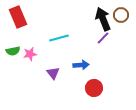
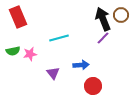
red circle: moved 1 px left, 2 px up
